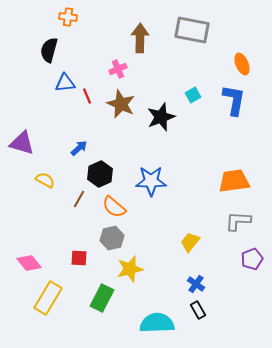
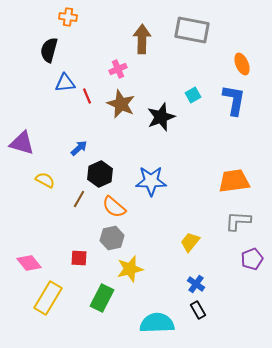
brown arrow: moved 2 px right, 1 px down
